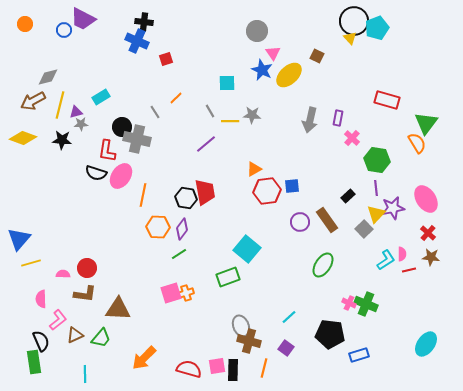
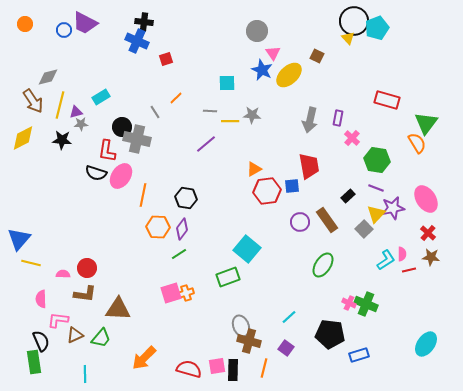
purple trapezoid at (83, 19): moved 2 px right, 4 px down
yellow triangle at (350, 38): moved 2 px left
brown arrow at (33, 101): rotated 95 degrees counterclockwise
gray line at (210, 111): rotated 56 degrees counterclockwise
yellow diamond at (23, 138): rotated 48 degrees counterclockwise
purple line at (376, 188): rotated 63 degrees counterclockwise
red trapezoid at (205, 192): moved 104 px right, 26 px up
yellow line at (31, 263): rotated 30 degrees clockwise
pink L-shape at (58, 320): rotated 135 degrees counterclockwise
